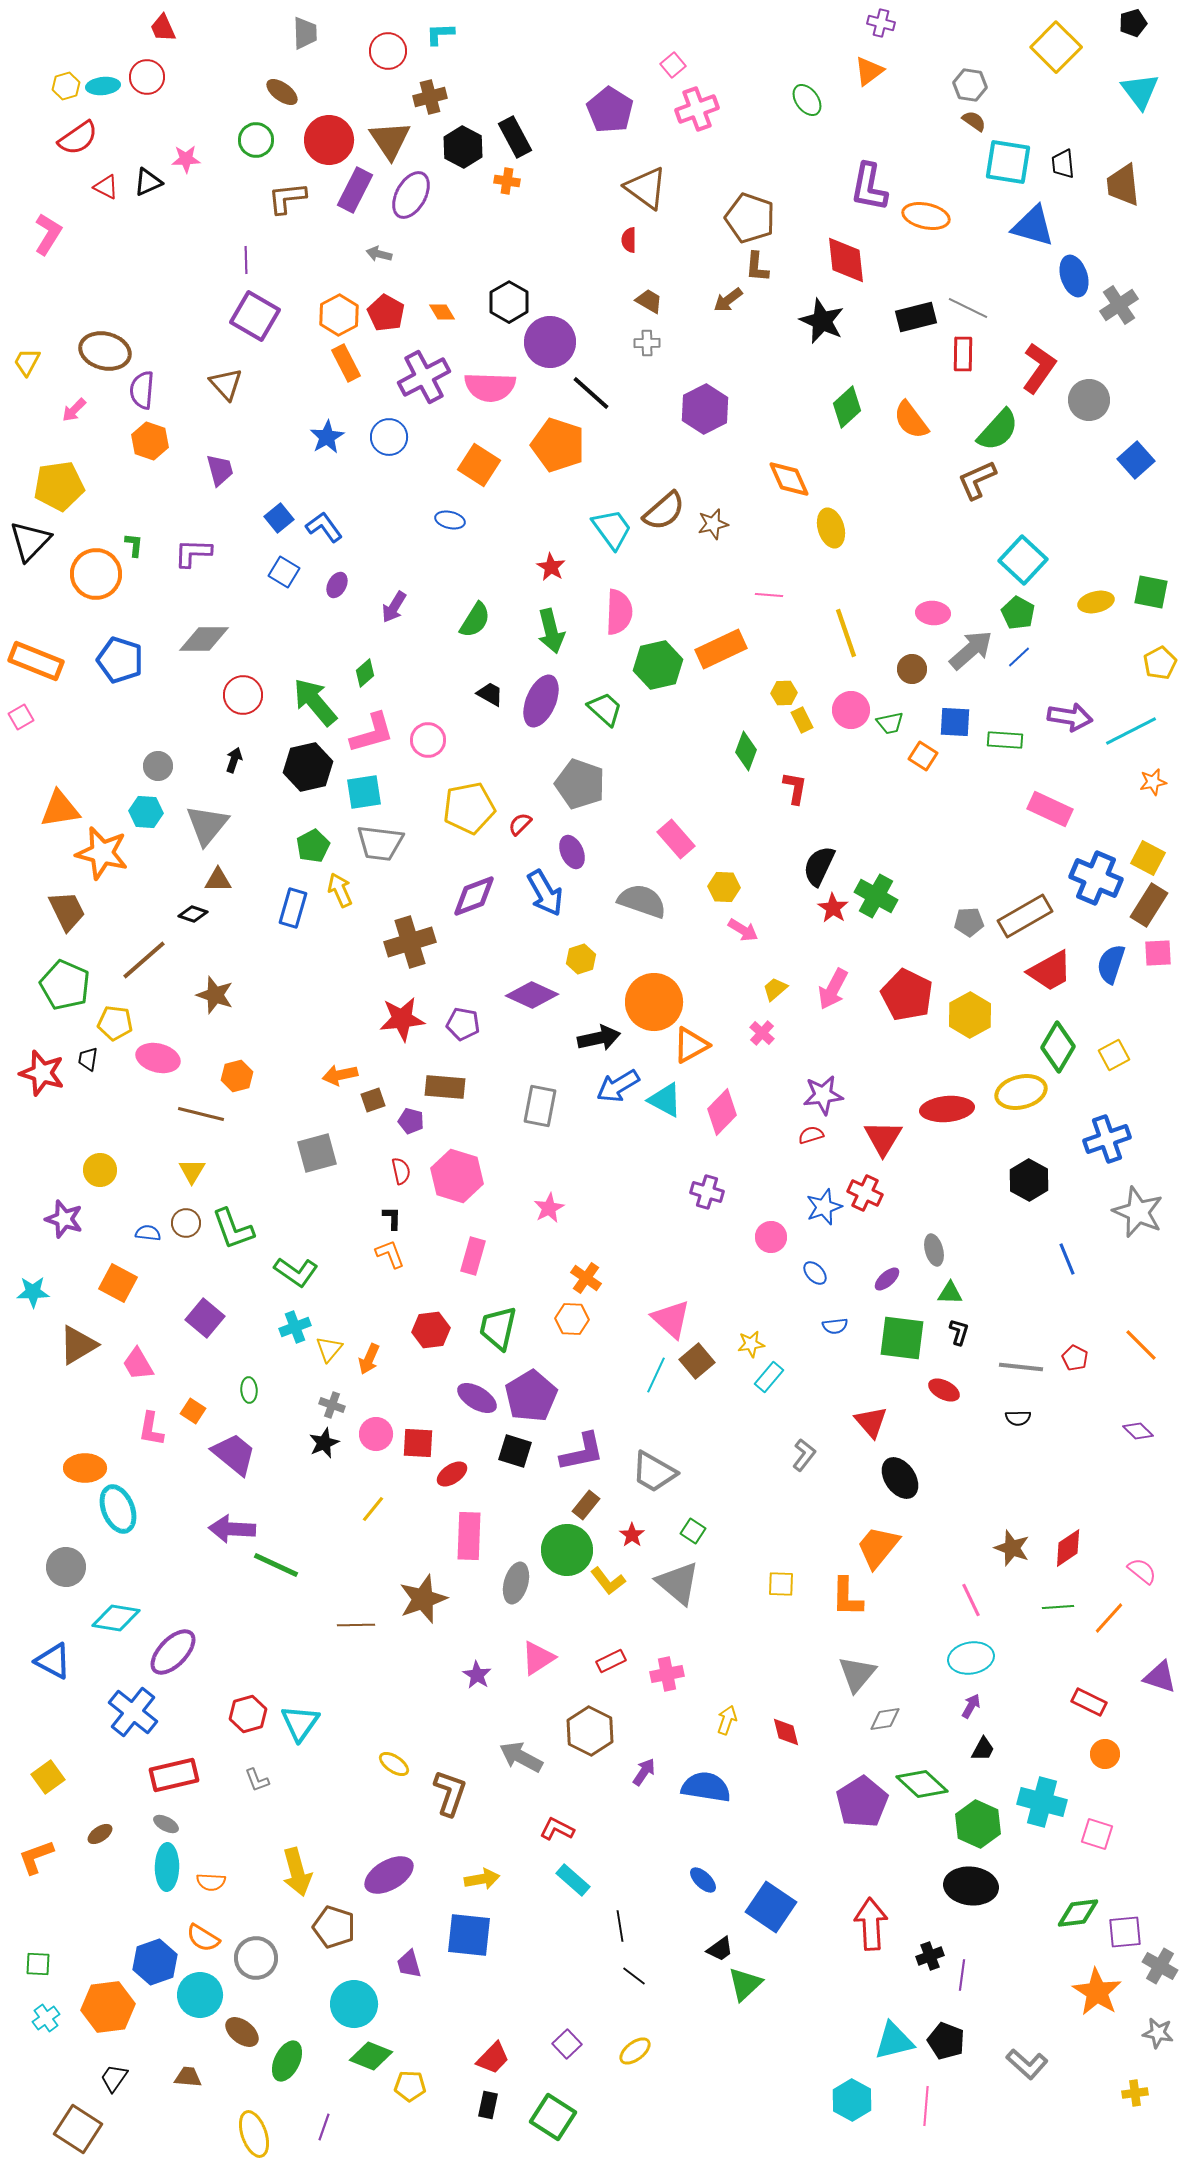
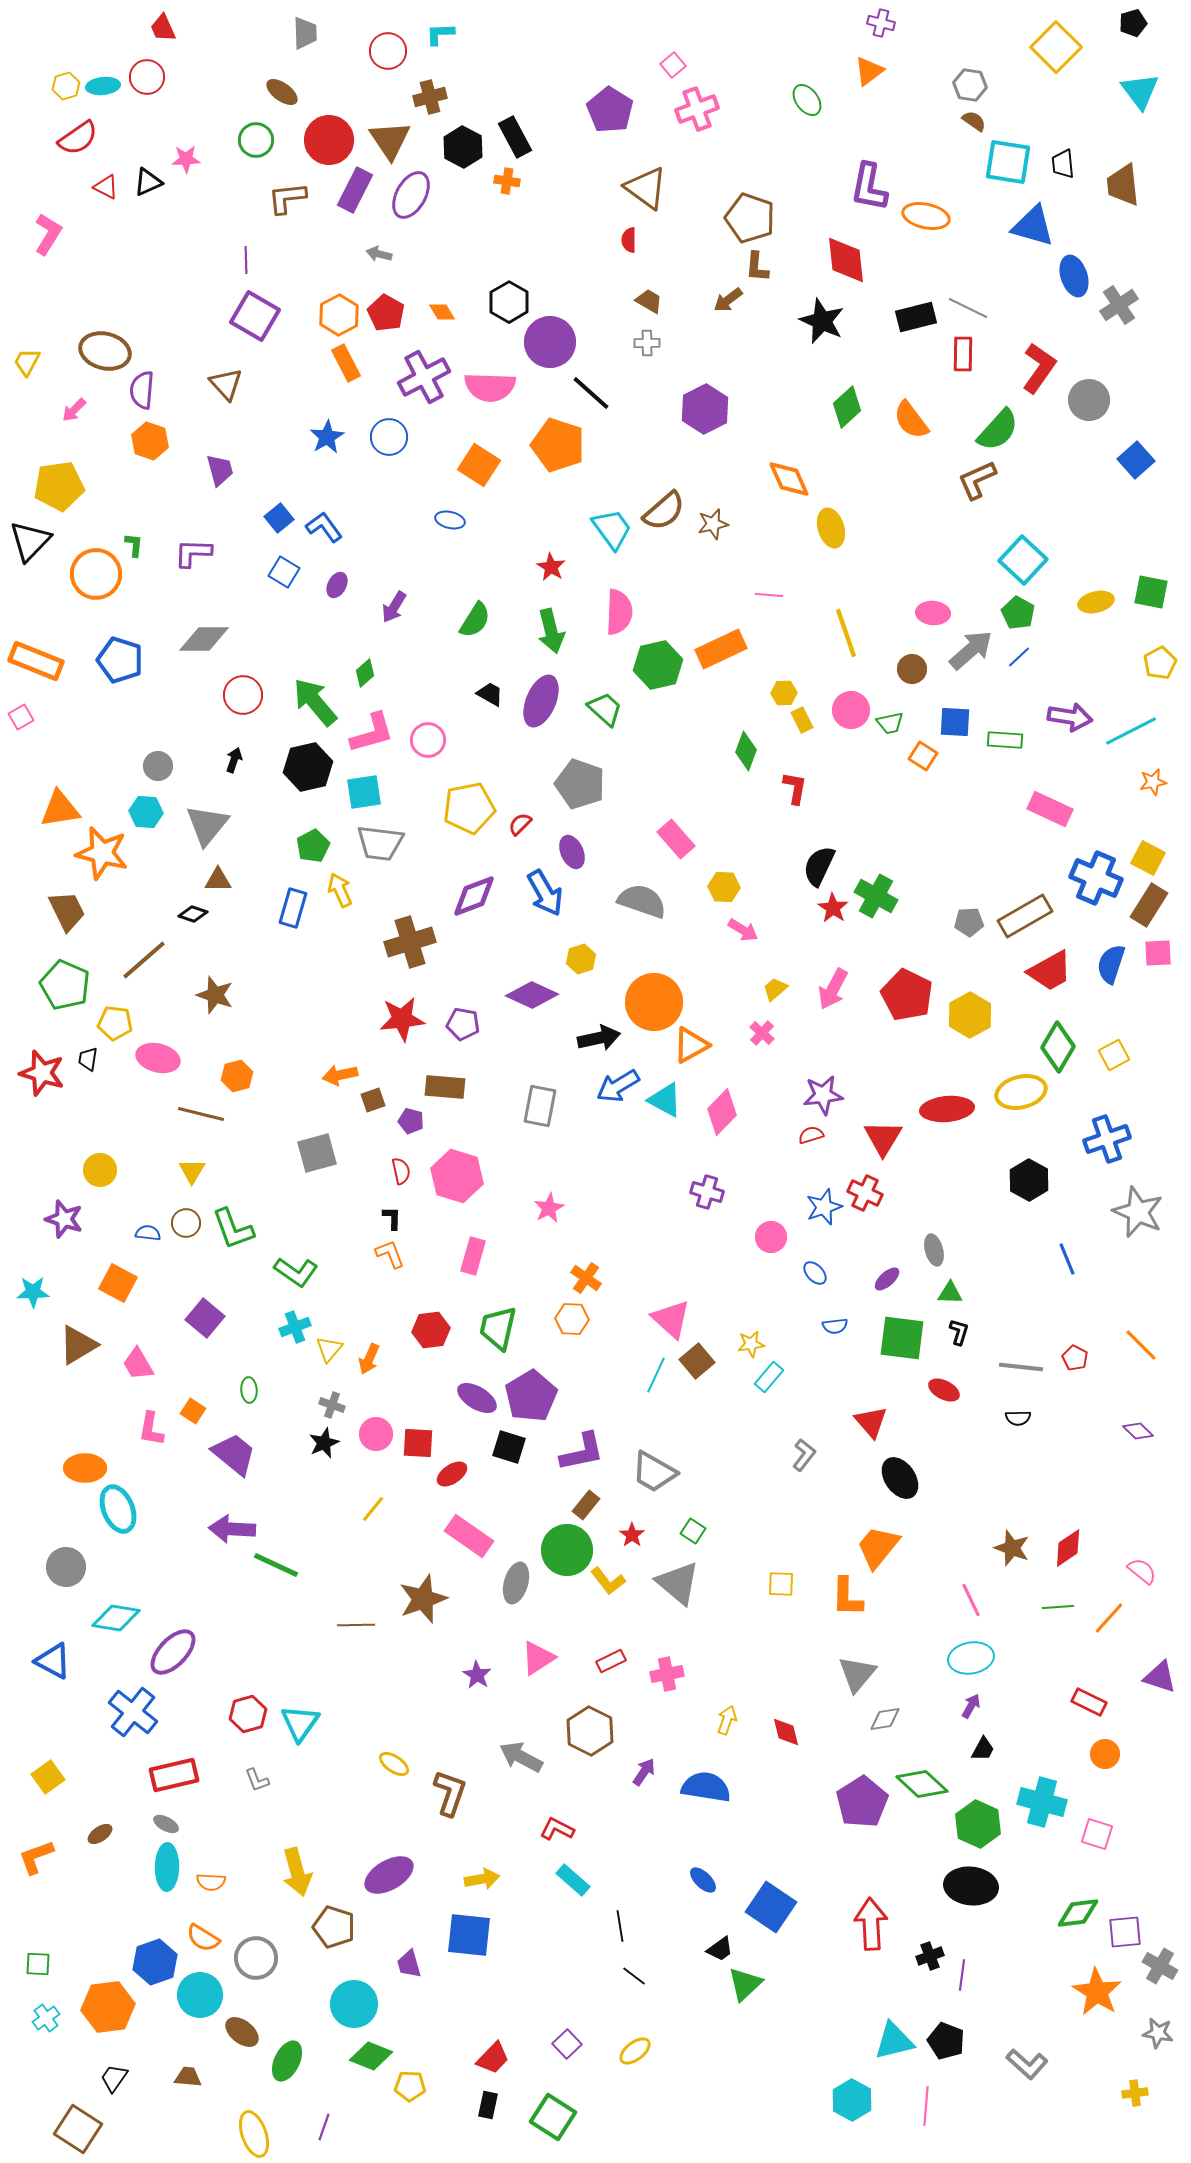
black square at (515, 1451): moved 6 px left, 4 px up
pink rectangle at (469, 1536): rotated 57 degrees counterclockwise
